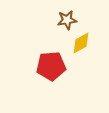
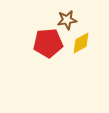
red pentagon: moved 3 px left, 23 px up
